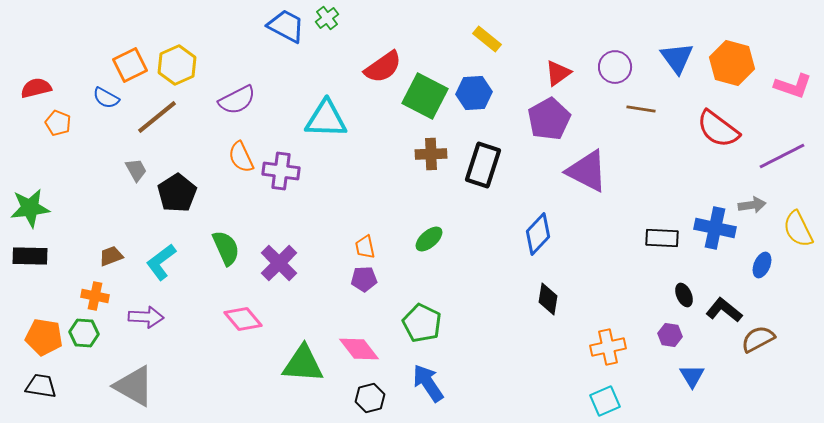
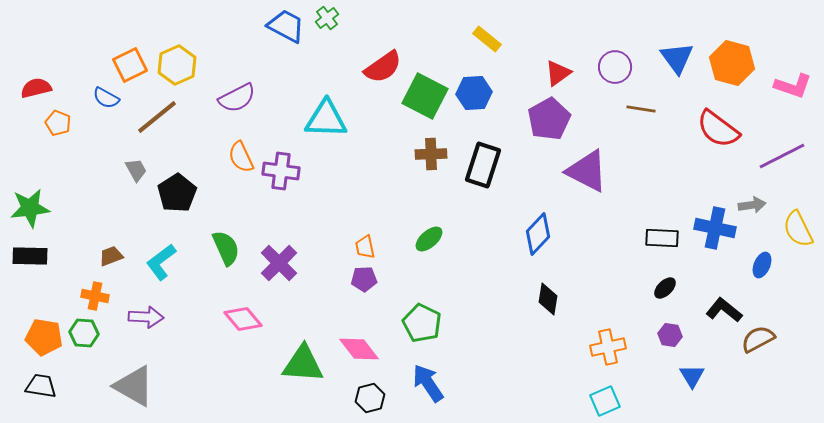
purple semicircle at (237, 100): moved 2 px up
black ellipse at (684, 295): moved 19 px left, 7 px up; rotated 70 degrees clockwise
